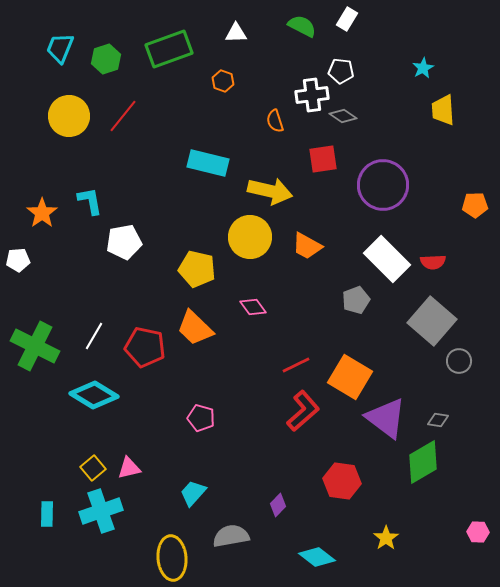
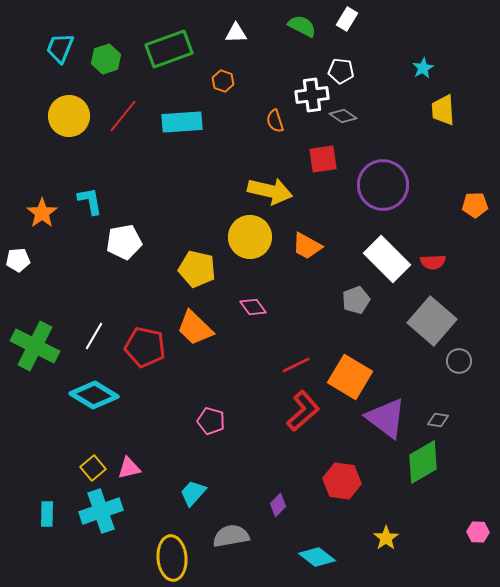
cyan rectangle at (208, 163): moved 26 px left, 41 px up; rotated 18 degrees counterclockwise
pink pentagon at (201, 418): moved 10 px right, 3 px down
